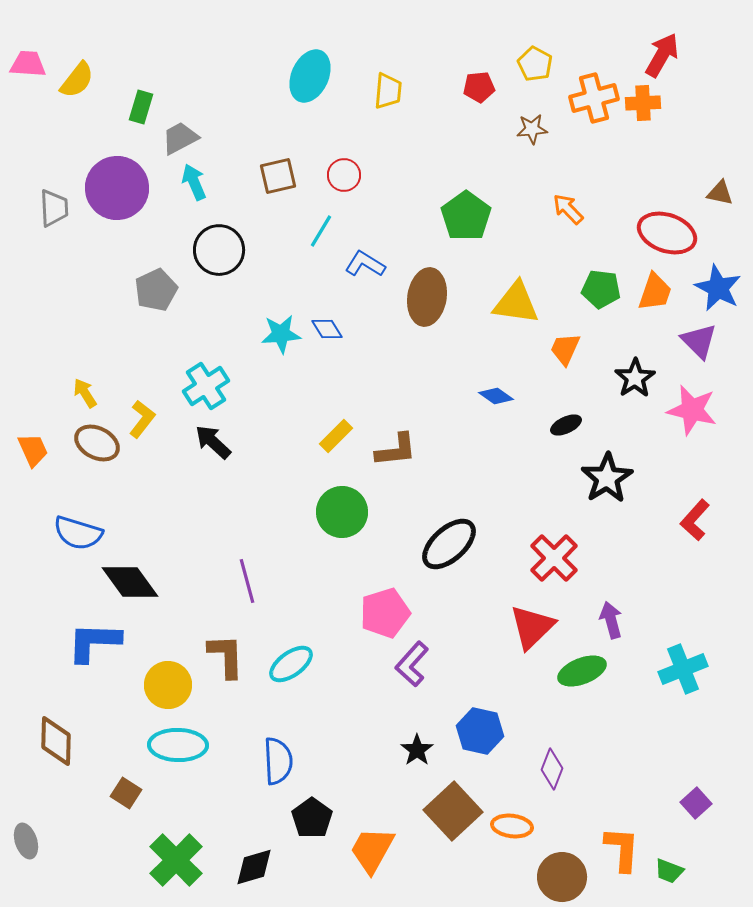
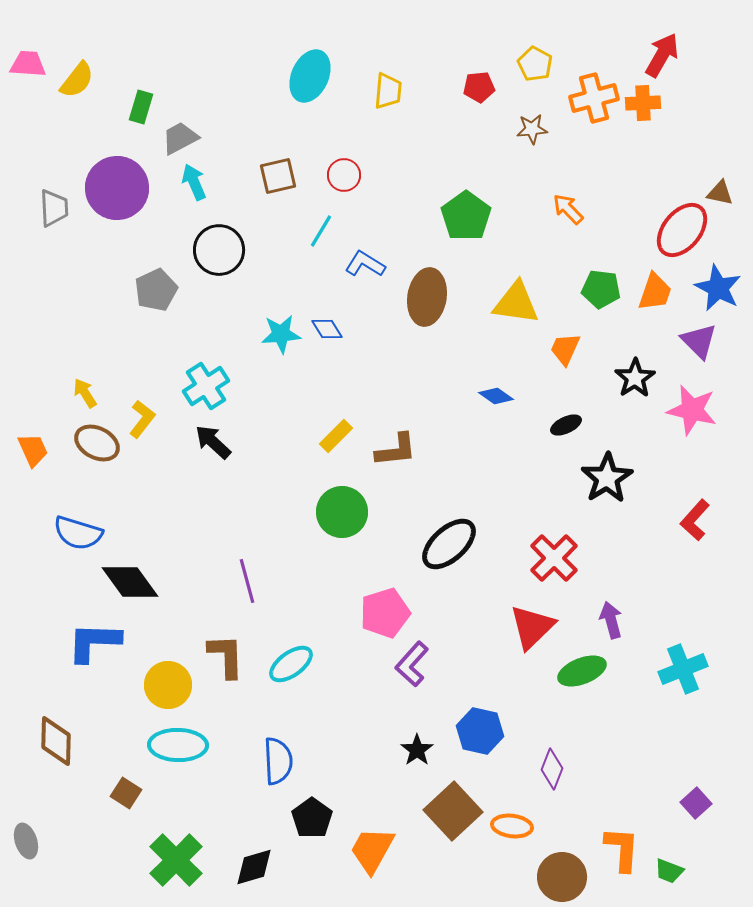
red ellipse at (667, 233): moved 15 px right, 3 px up; rotated 70 degrees counterclockwise
